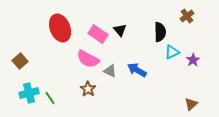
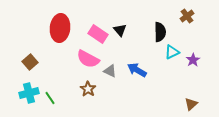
red ellipse: rotated 28 degrees clockwise
brown square: moved 10 px right, 1 px down
